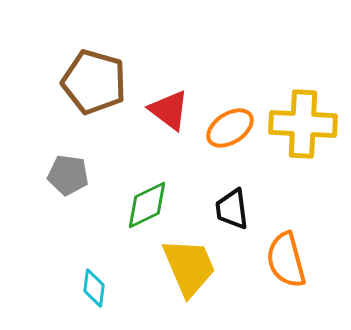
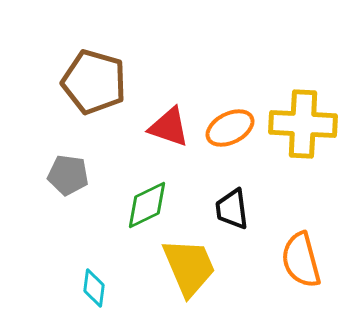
red triangle: moved 17 px down; rotated 18 degrees counterclockwise
orange ellipse: rotated 6 degrees clockwise
orange semicircle: moved 15 px right
